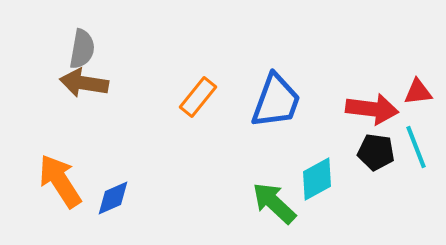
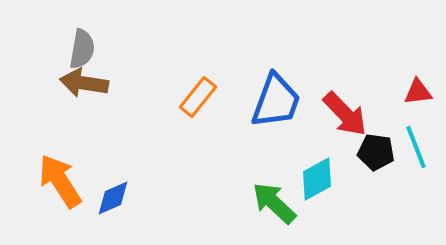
red arrow: moved 27 px left, 5 px down; rotated 39 degrees clockwise
